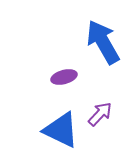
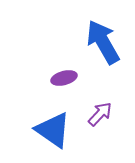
purple ellipse: moved 1 px down
blue triangle: moved 8 px left; rotated 9 degrees clockwise
